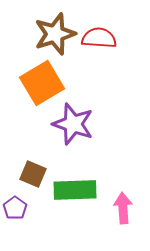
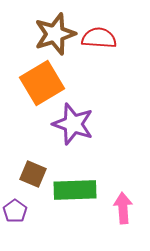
purple pentagon: moved 3 px down
